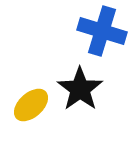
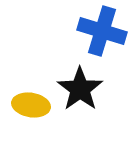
yellow ellipse: rotated 51 degrees clockwise
